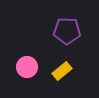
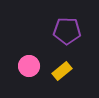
pink circle: moved 2 px right, 1 px up
